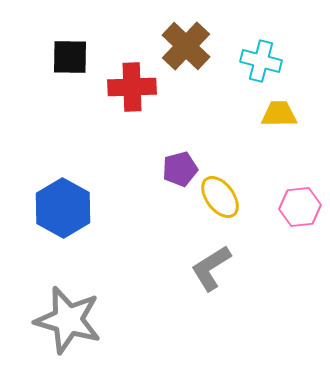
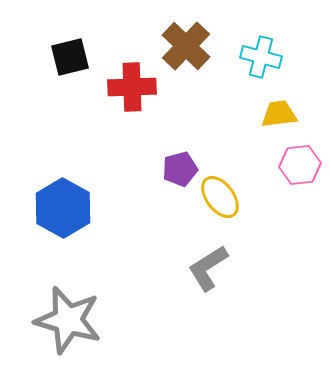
black square: rotated 15 degrees counterclockwise
cyan cross: moved 4 px up
yellow trapezoid: rotated 6 degrees counterclockwise
pink hexagon: moved 42 px up
gray L-shape: moved 3 px left
